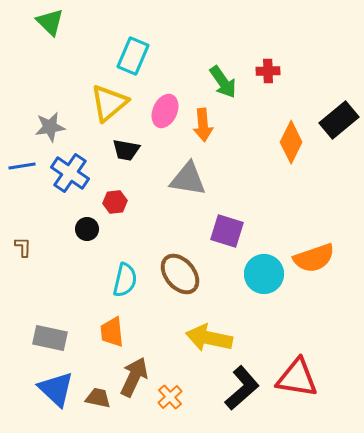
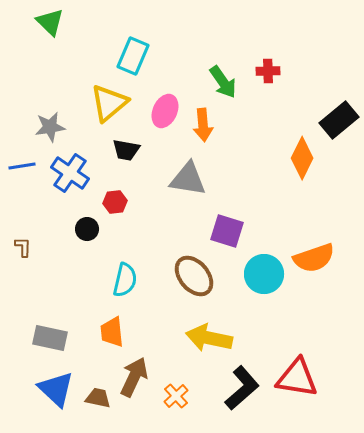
orange diamond: moved 11 px right, 16 px down
brown ellipse: moved 14 px right, 2 px down
orange cross: moved 6 px right, 1 px up
